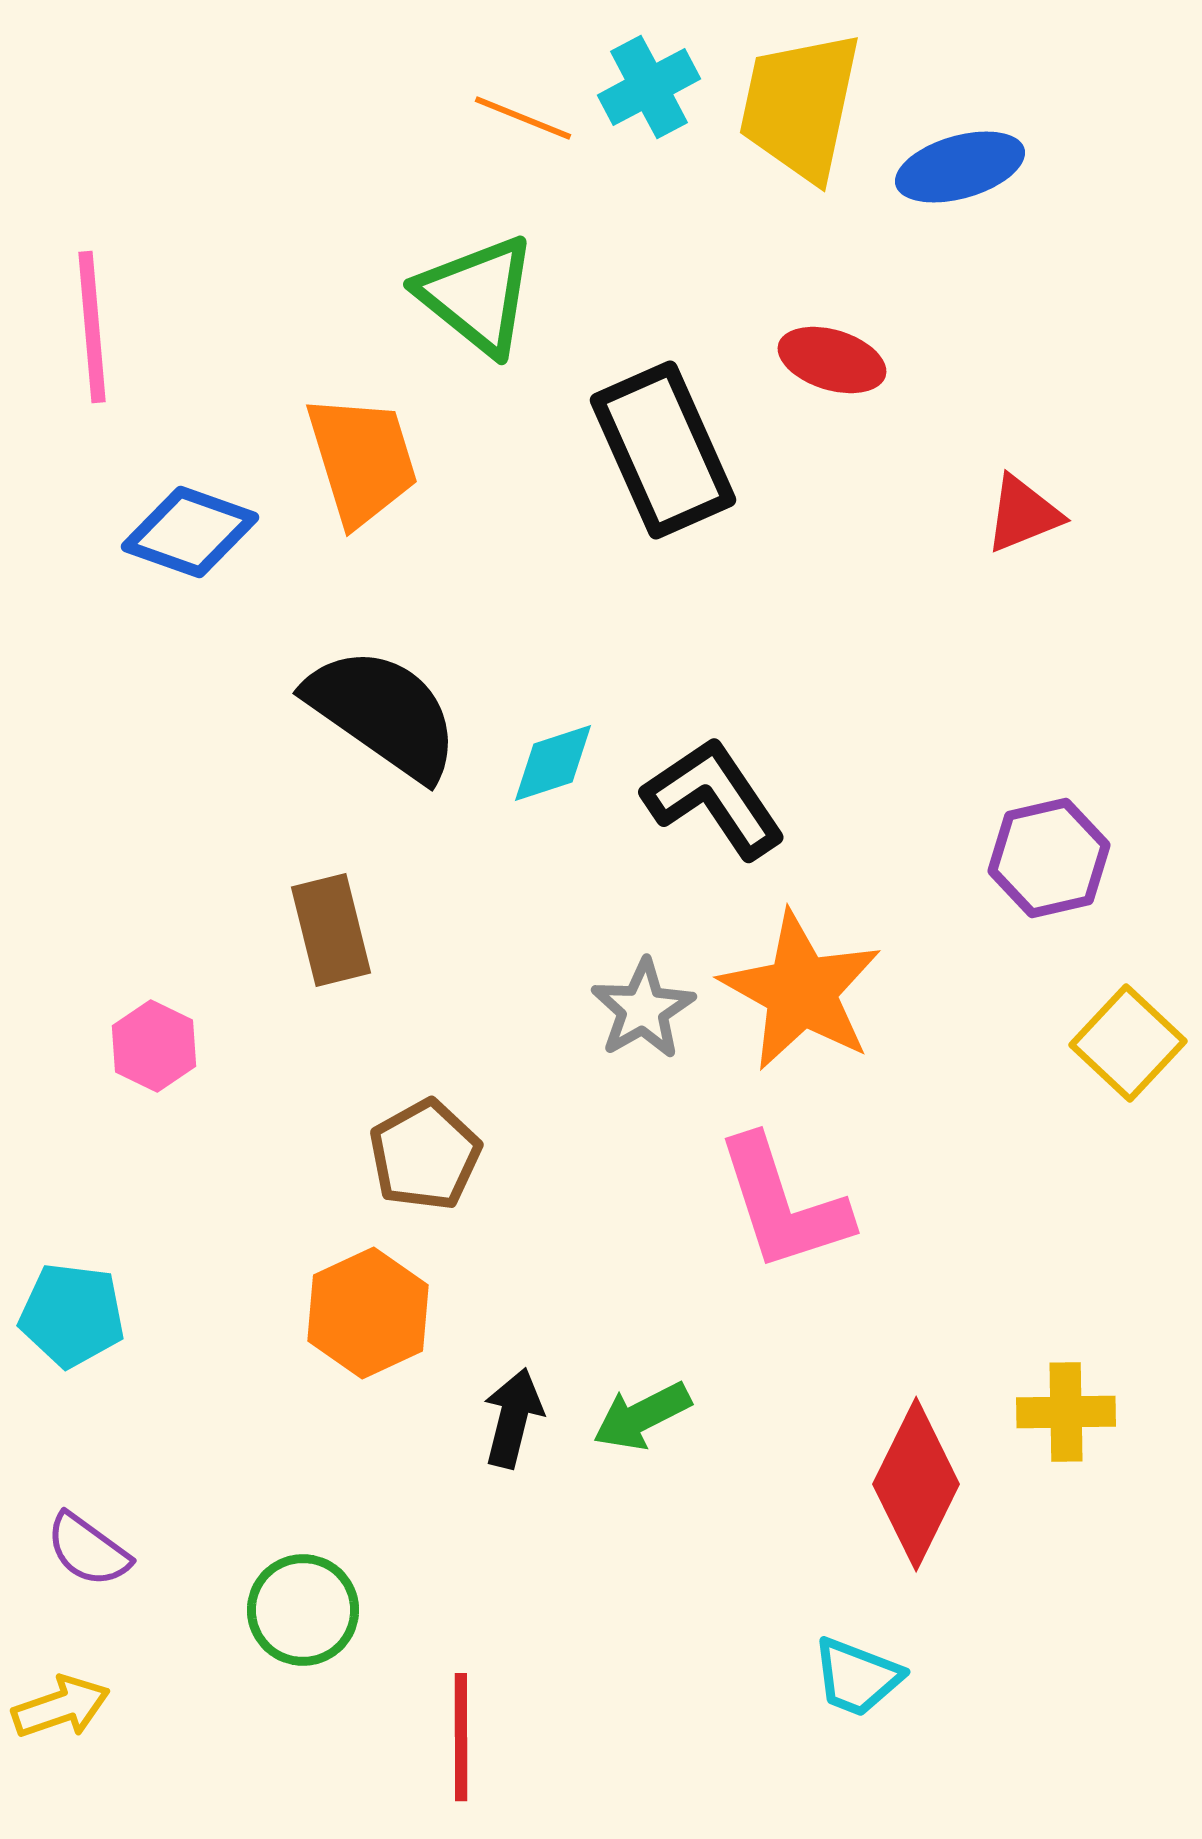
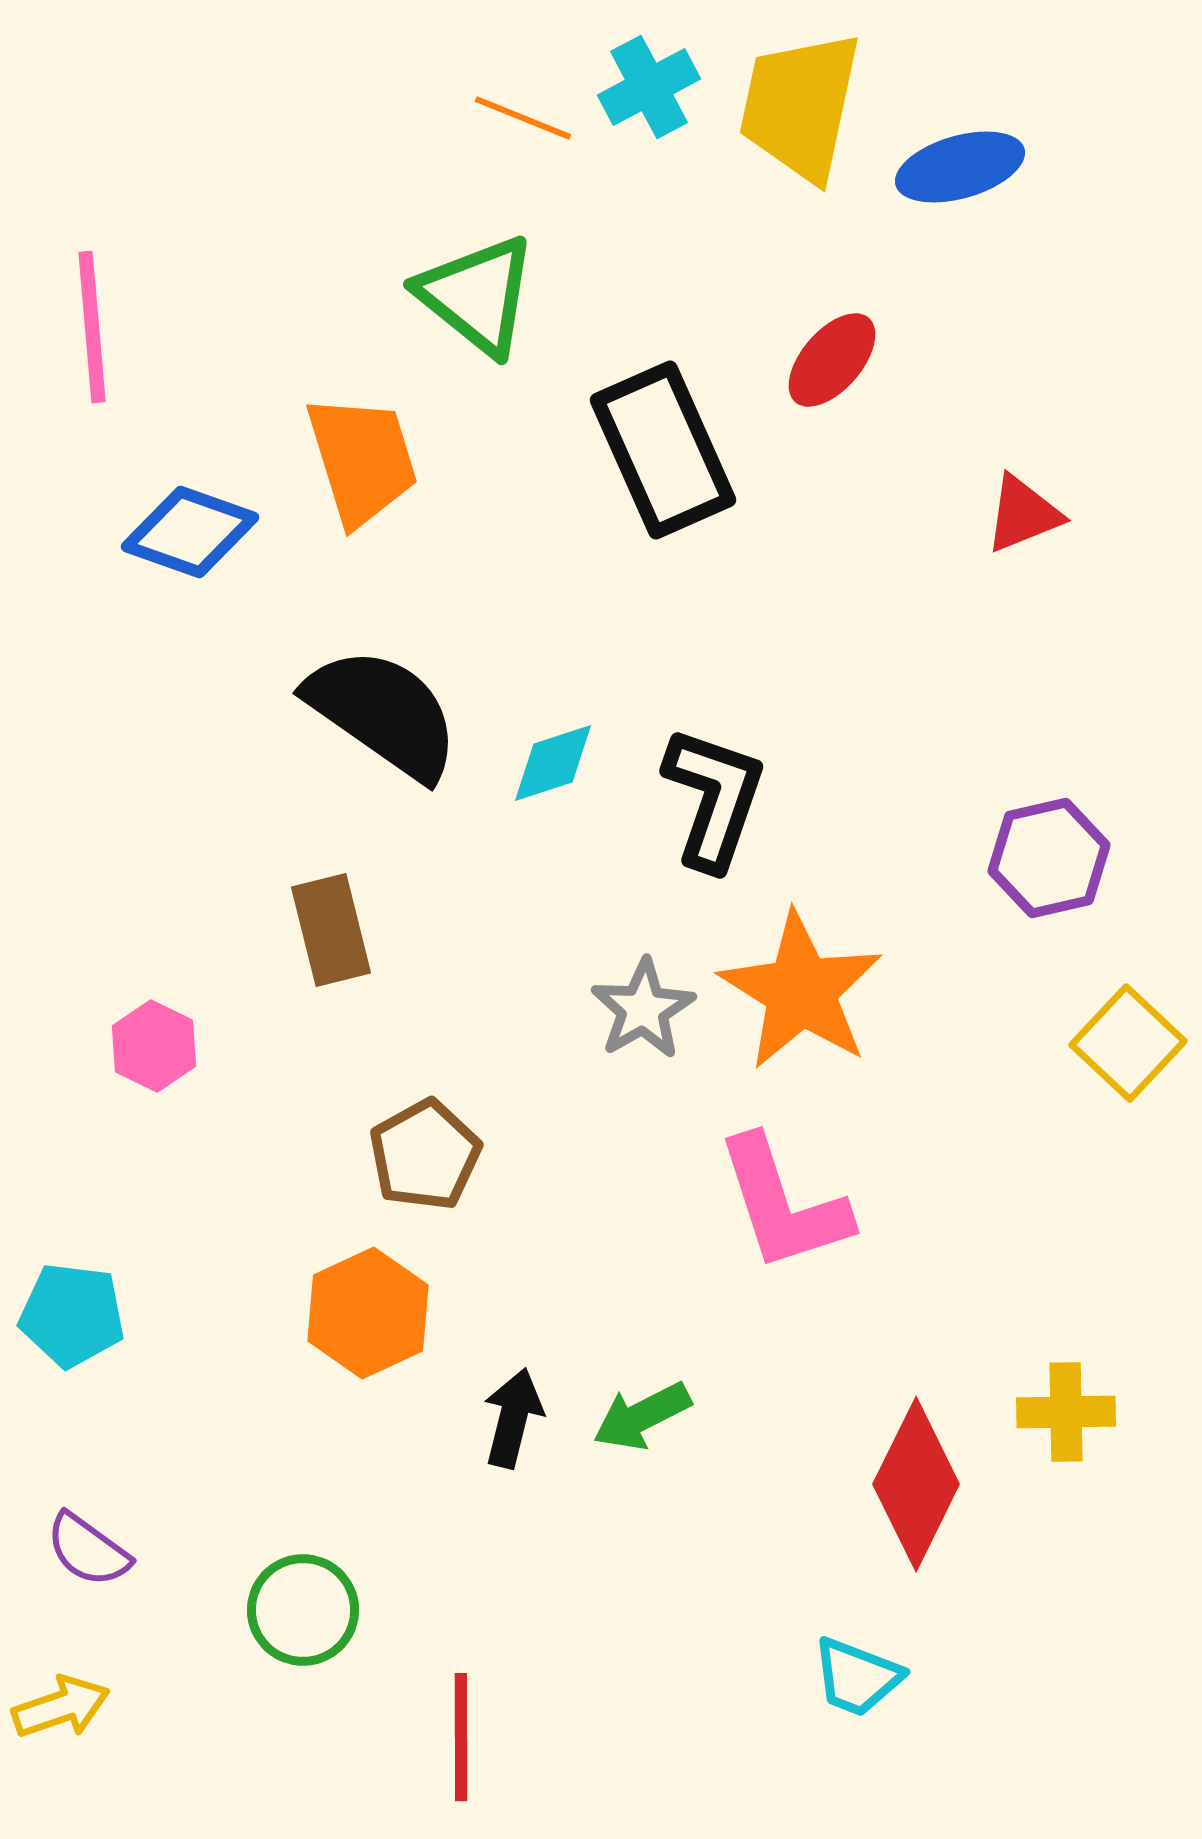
red ellipse: rotated 66 degrees counterclockwise
black L-shape: rotated 53 degrees clockwise
orange star: rotated 3 degrees clockwise
